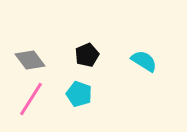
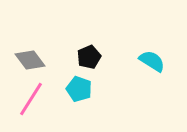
black pentagon: moved 2 px right, 2 px down
cyan semicircle: moved 8 px right
cyan pentagon: moved 5 px up
